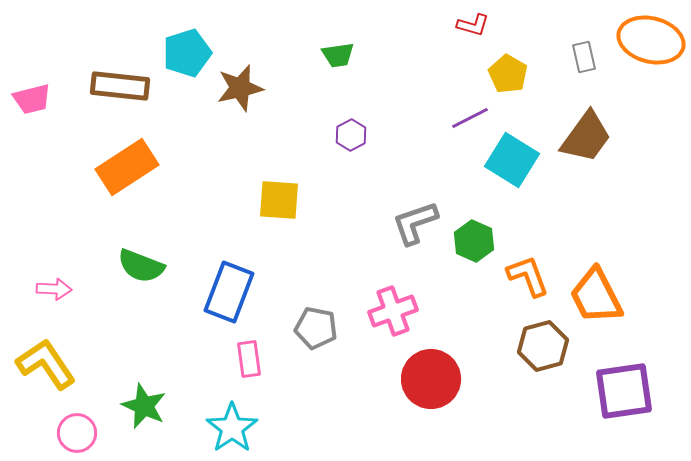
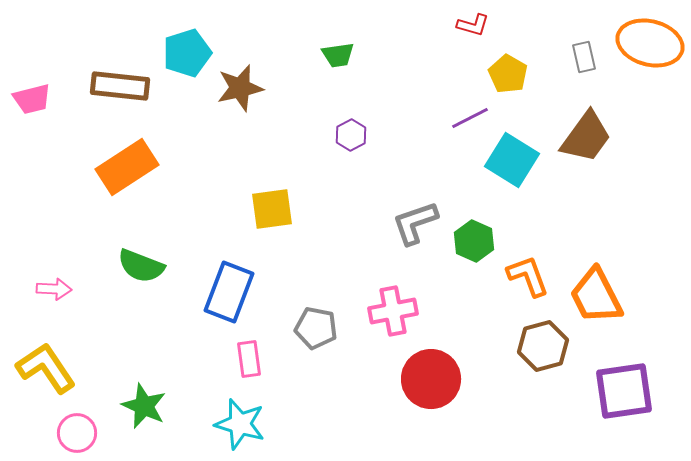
orange ellipse: moved 1 px left, 3 px down
yellow square: moved 7 px left, 9 px down; rotated 12 degrees counterclockwise
pink cross: rotated 9 degrees clockwise
yellow L-shape: moved 4 px down
cyan star: moved 8 px right, 4 px up; rotated 21 degrees counterclockwise
